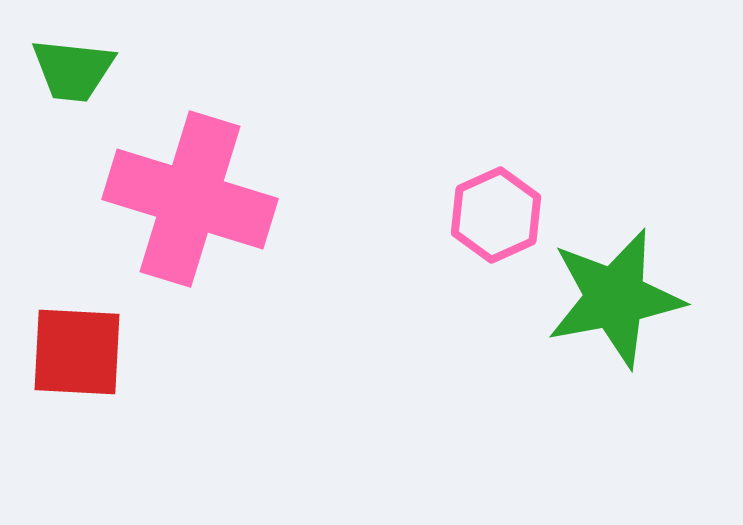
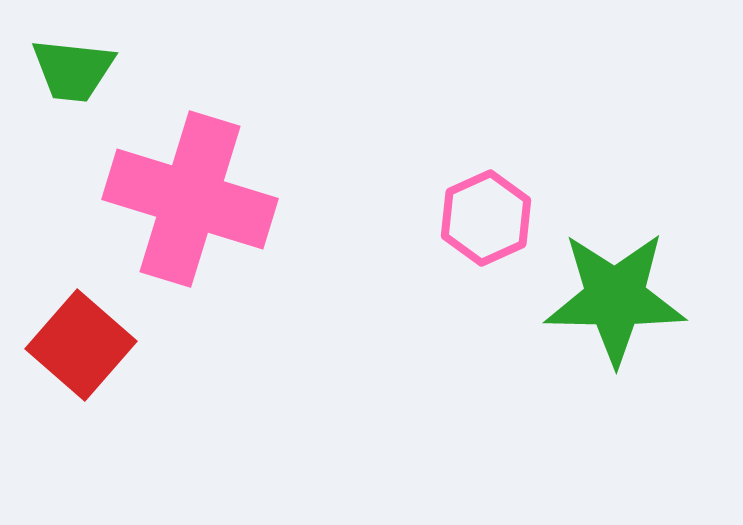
pink hexagon: moved 10 px left, 3 px down
green star: rotated 12 degrees clockwise
red square: moved 4 px right, 7 px up; rotated 38 degrees clockwise
